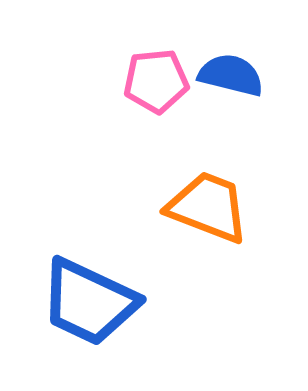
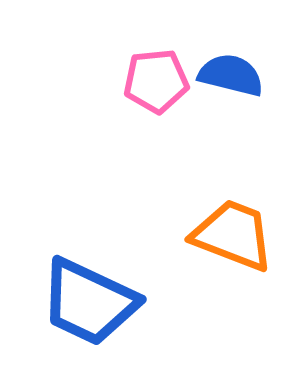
orange trapezoid: moved 25 px right, 28 px down
